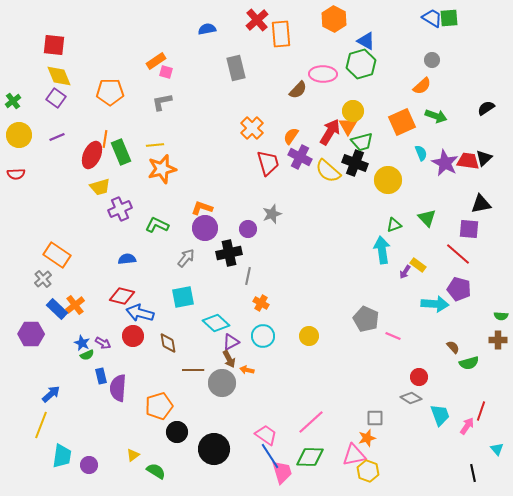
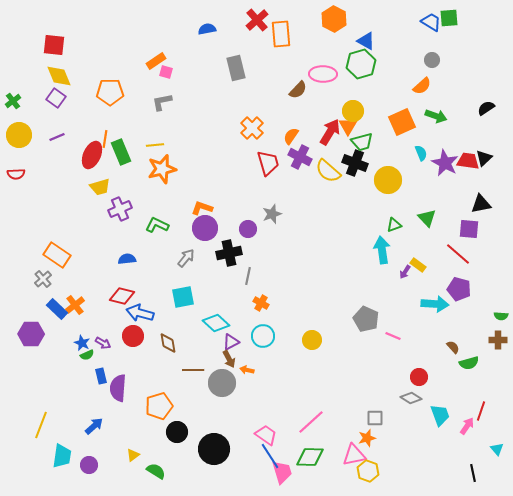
blue trapezoid at (432, 18): moved 1 px left, 4 px down
yellow circle at (309, 336): moved 3 px right, 4 px down
blue arrow at (51, 394): moved 43 px right, 32 px down
